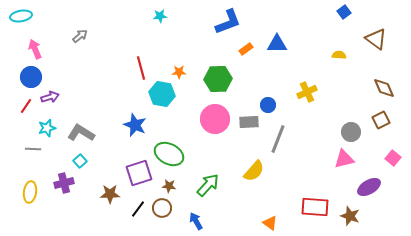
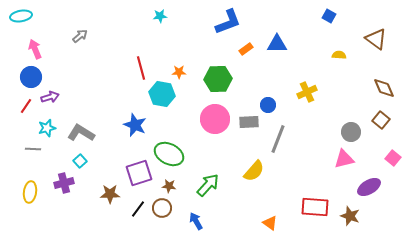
blue square at (344, 12): moved 15 px left, 4 px down; rotated 24 degrees counterclockwise
brown square at (381, 120): rotated 24 degrees counterclockwise
